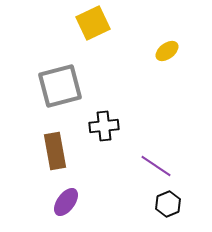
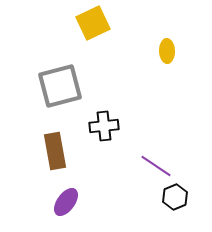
yellow ellipse: rotated 55 degrees counterclockwise
black hexagon: moved 7 px right, 7 px up
